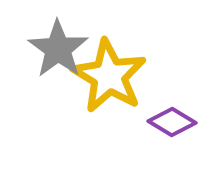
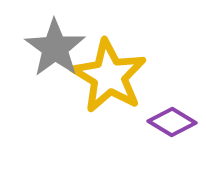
gray star: moved 3 px left, 1 px up
